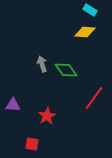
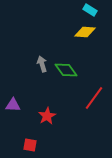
red square: moved 2 px left, 1 px down
